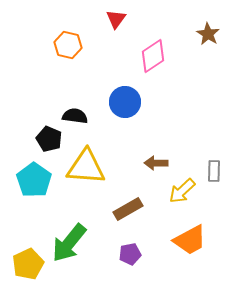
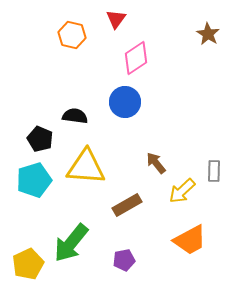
orange hexagon: moved 4 px right, 10 px up
pink diamond: moved 17 px left, 2 px down
black pentagon: moved 9 px left
brown arrow: rotated 50 degrees clockwise
cyan pentagon: rotated 20 degrees clockwise
brown rectangle: moved 1 px left, 4 px up
green arrow: moved 2 px right
purple pentagon: moved 6 px left, 6 px down
